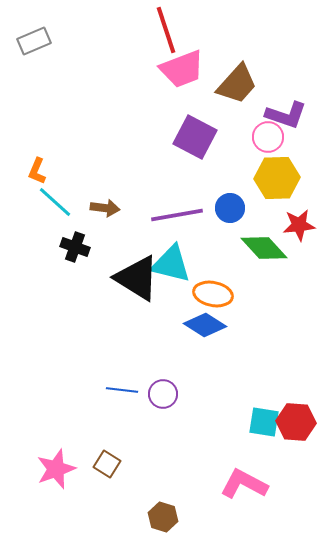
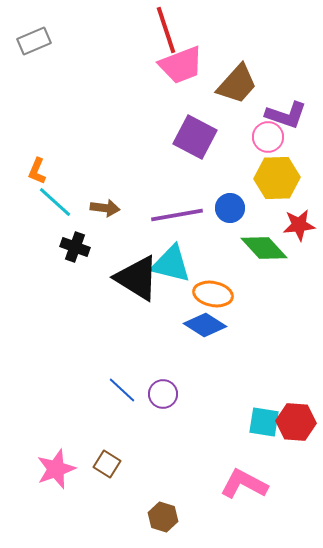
pink trapezoid: moved 1 px left, 4 px up
blue line: rotated 36 degrees clockwise
